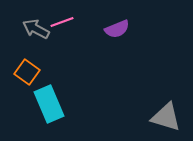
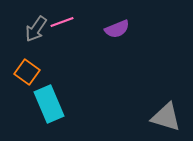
gray arrow: rotated 84 degrees counterclockwise
